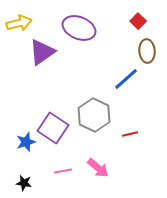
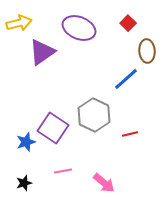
red square: moved 10 px left, 2 px down
pink arrow: moved 6 px right, 15 px down
black star: rotated 28 degrees counterclockwise
